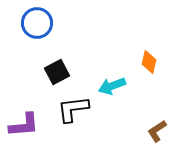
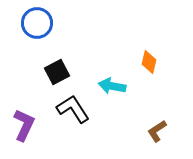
cyan arrow: rotated 32 degrees clockwise
black L-shape: rotated 64 degrees clockwise
purple L-shape: rotated 60 degrees counterclockwise
